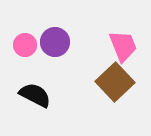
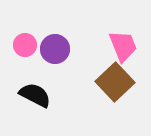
purple circle: moved 7 px down
